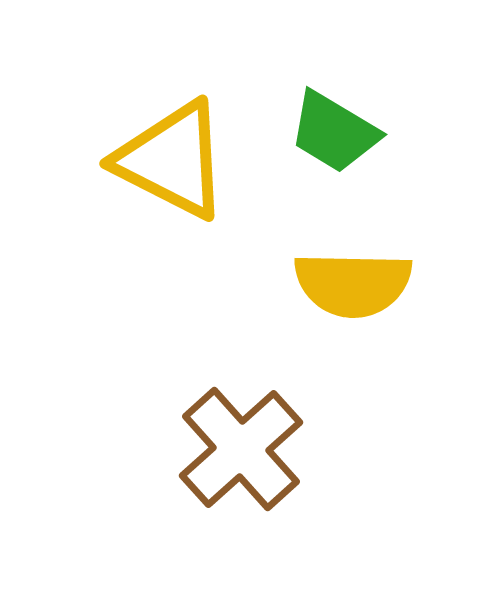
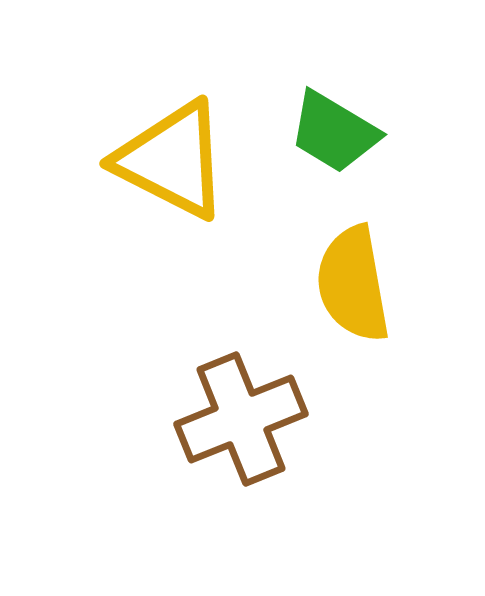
yellow semicircle: rotated 79 degrees clockwise
brown cross: moved 30 px up; rotated 20 degrees clockwise
